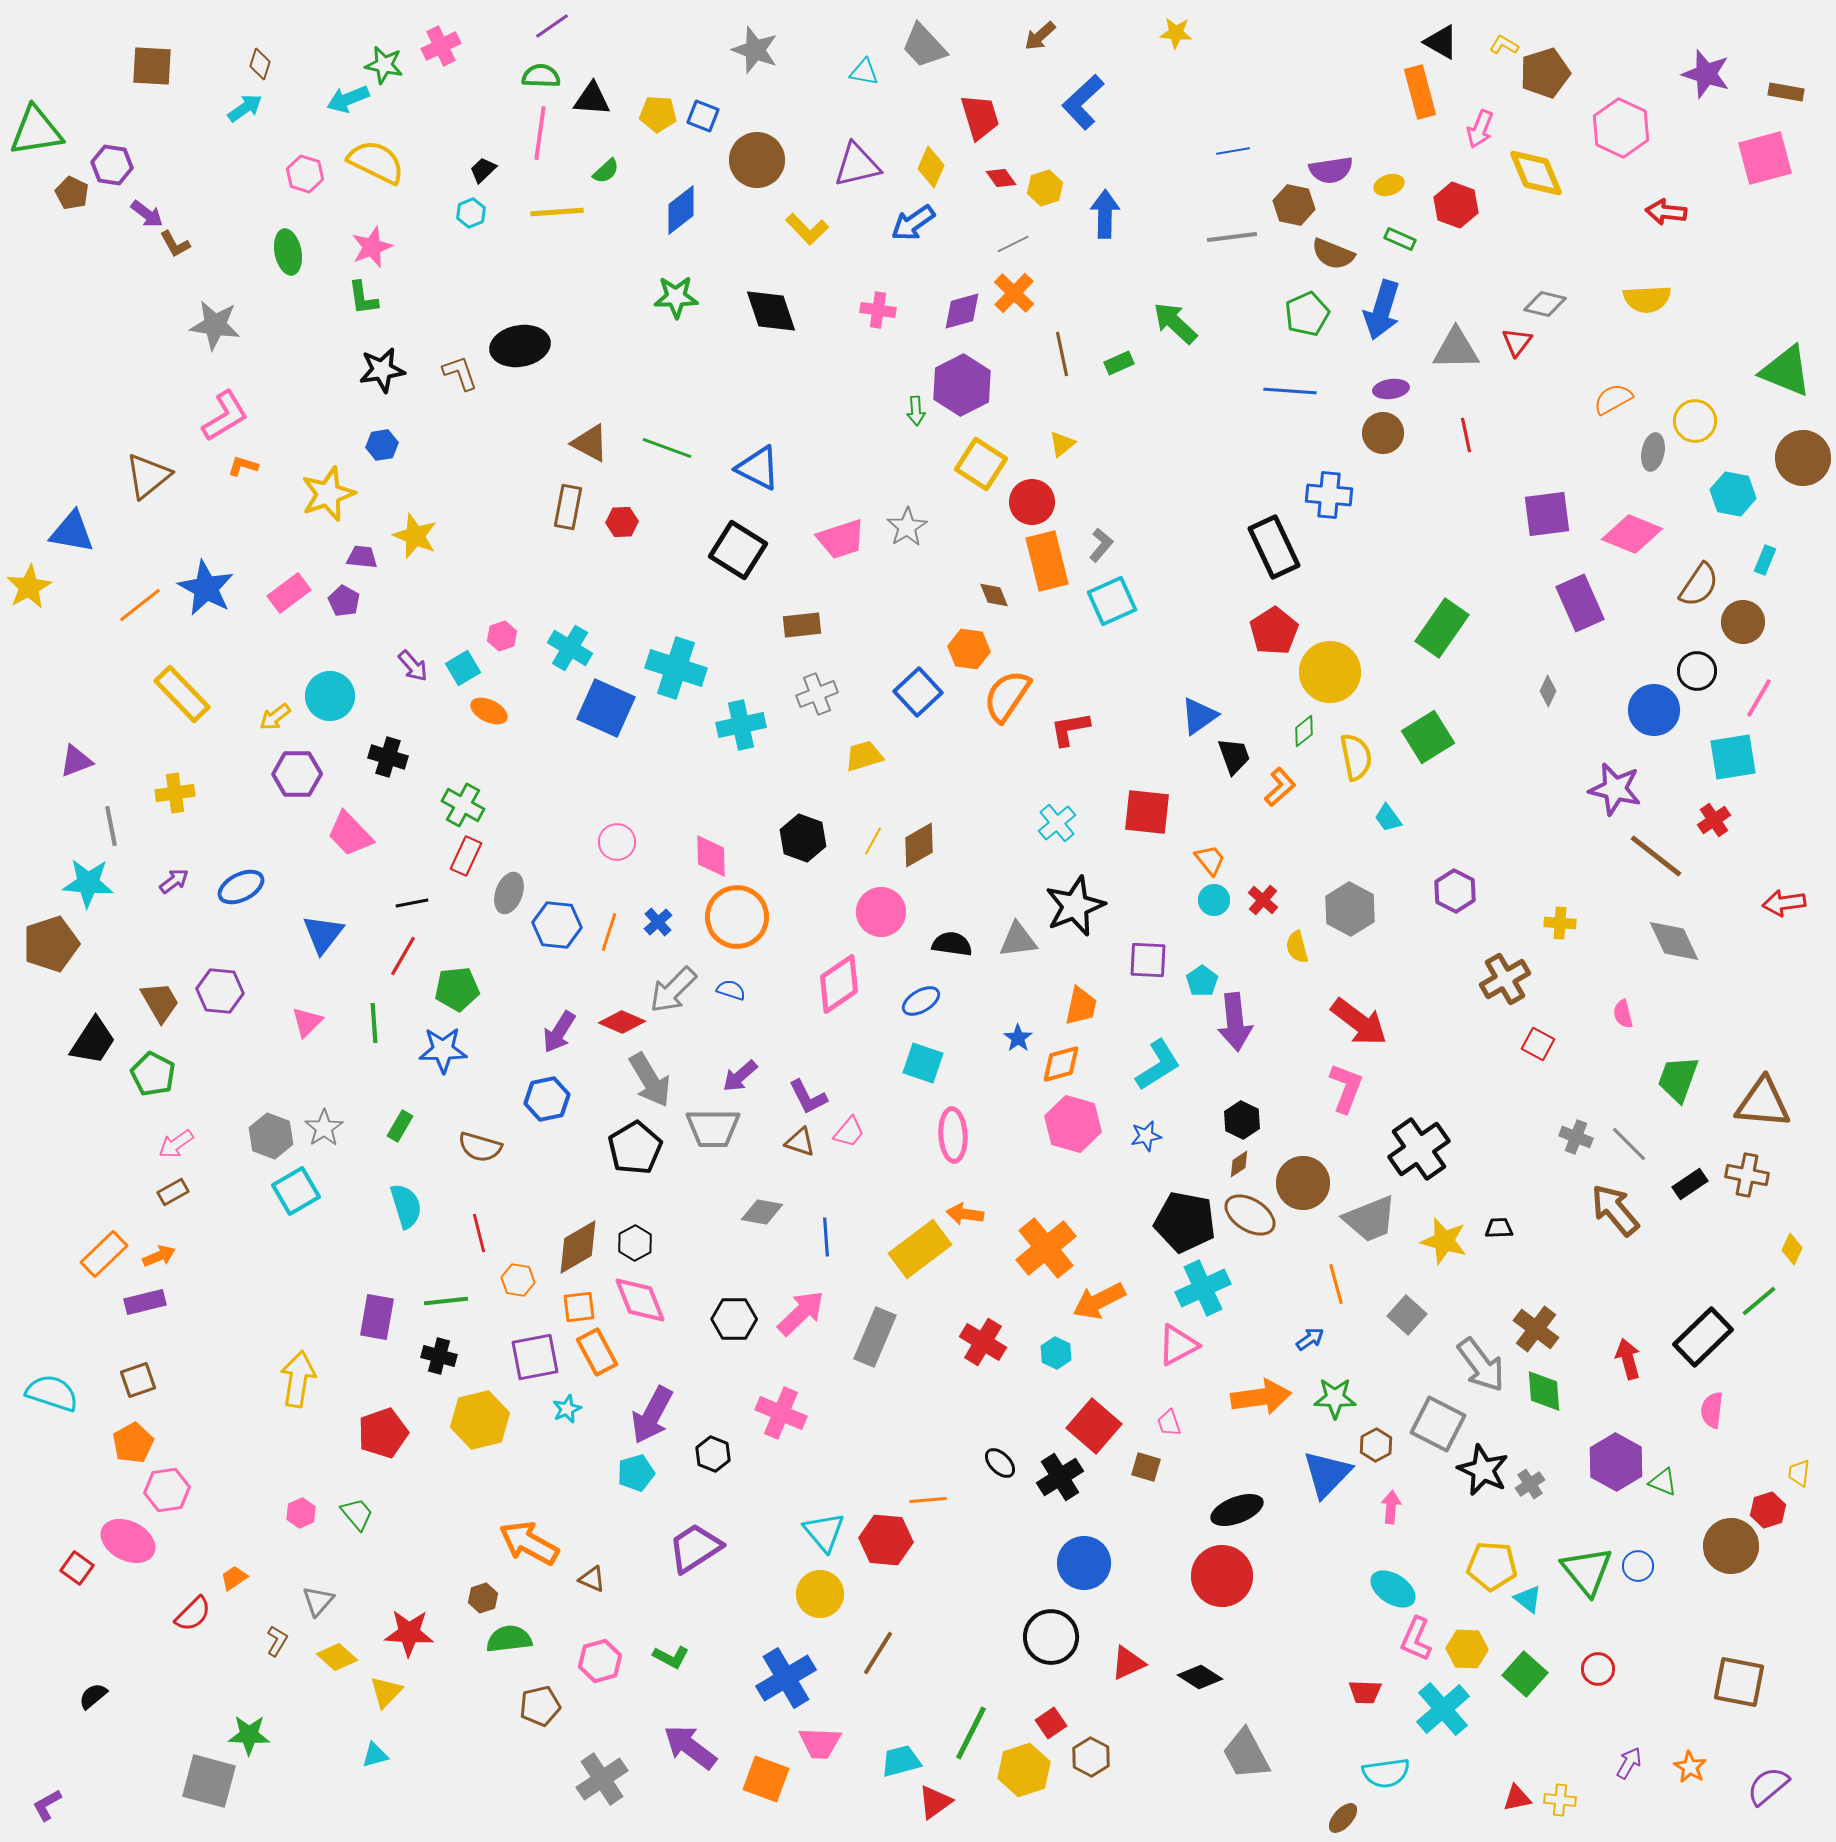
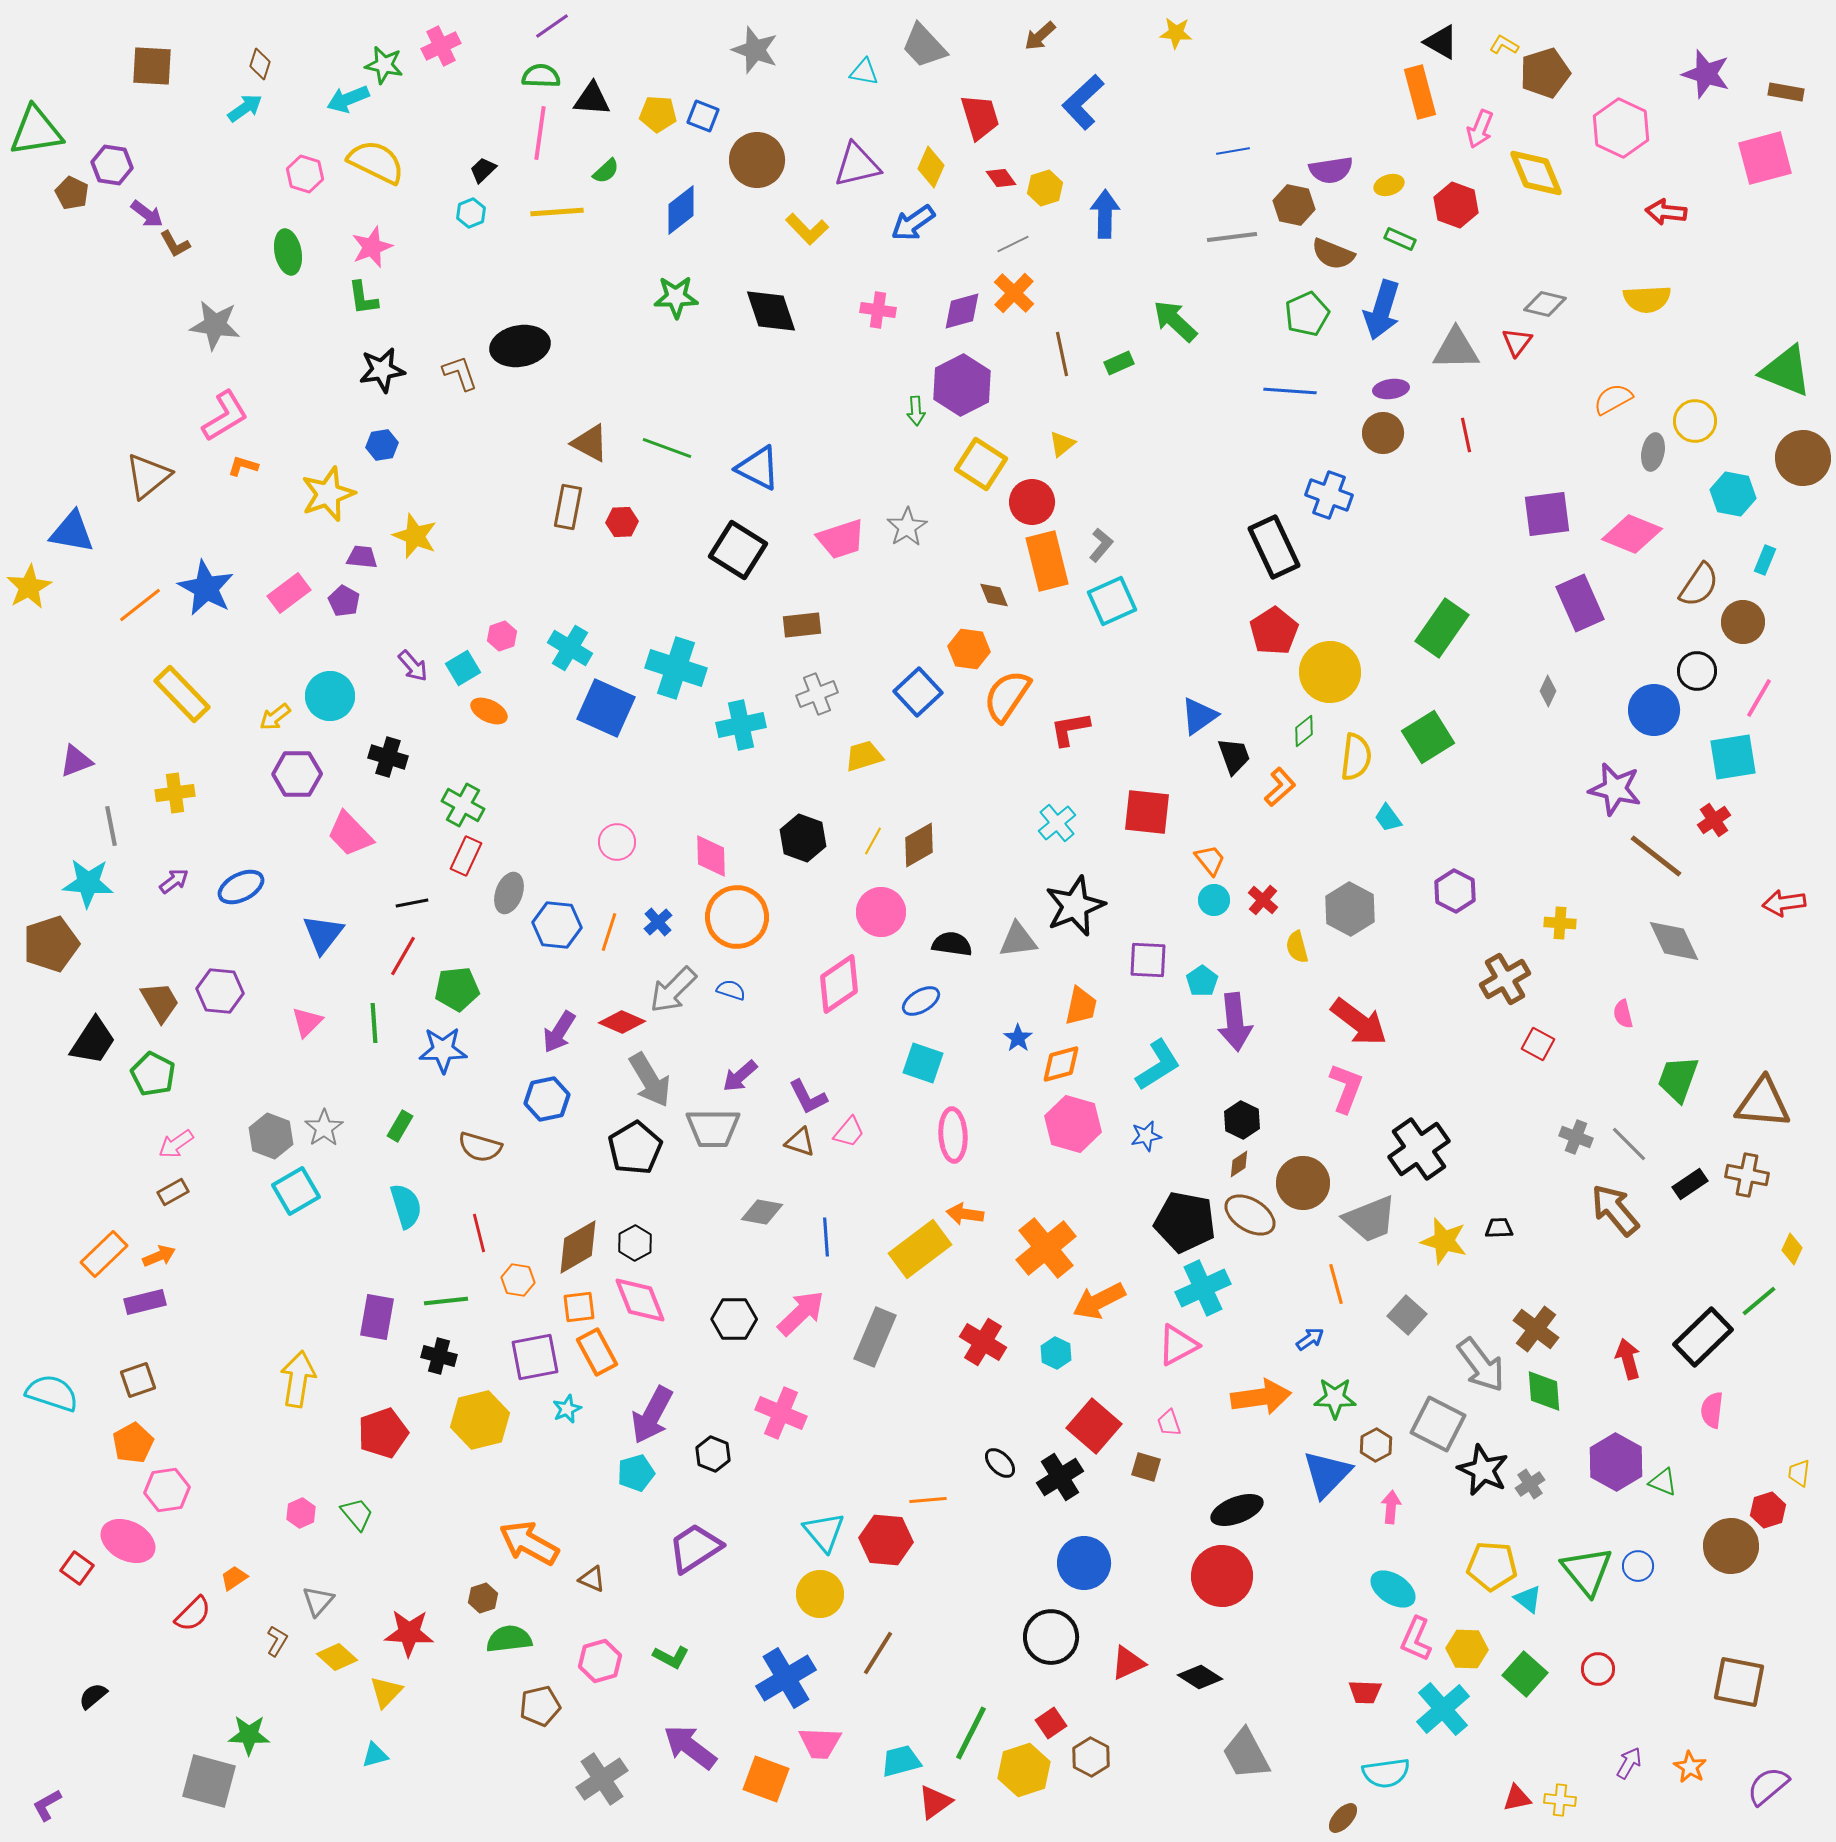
green arrow at (1175, 323): moved 2 px up
blue cross at (1329, 495): rotated 15 degrees clockwise
yellow semicircle at (1356, 757): rotated 18 degrees clockwise
